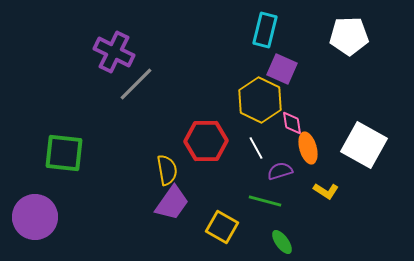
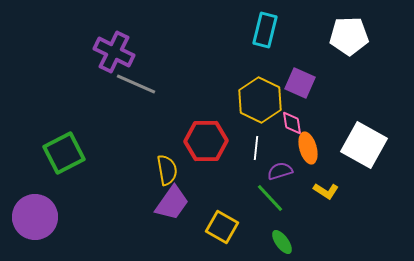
purple square: moved 18 px right, 14 px down
gray line: rotated 69 degrees clockwise
white line: rotated 35 degrees clockwise
green square: rotated 33 degrees counterclockwise
green line: moved 5 px right, 3 px up; rotated 32 degrees clockwise
